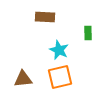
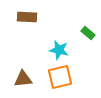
brown rectangle: moved 18 px left
green rectangle: rotated 48 degrees counterclockwise
cyan star: rotated 12 degrees counterclockwise
